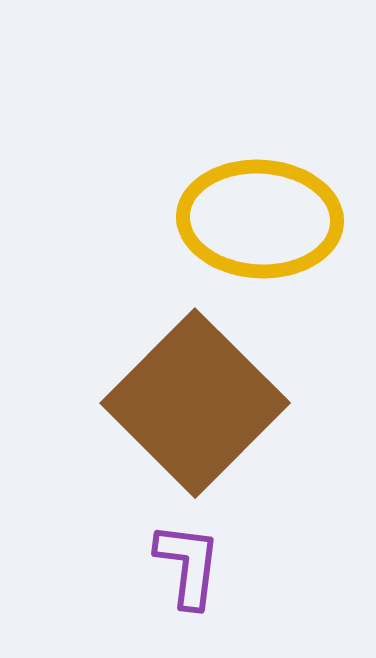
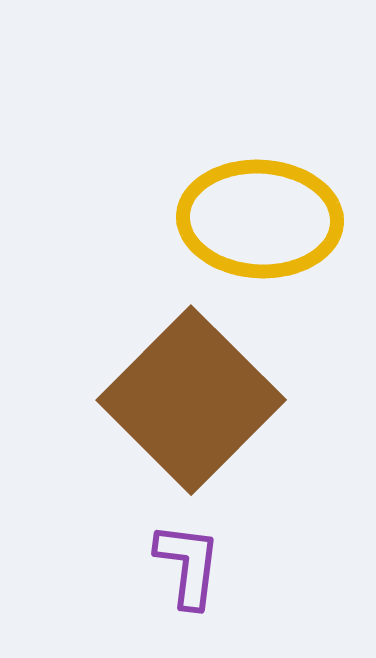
brown square: moved 4 px left, 3 px up
